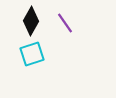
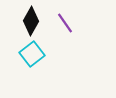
cyan square: rotated 20 degrees counterclockwise
